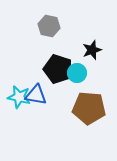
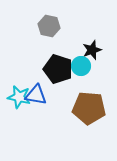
cyan circle: moved 4 px right, 7 px up
